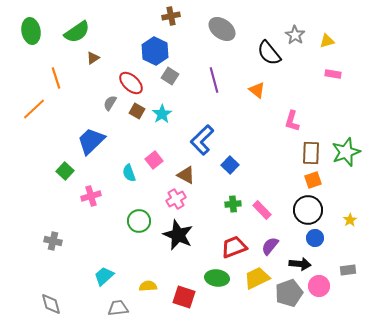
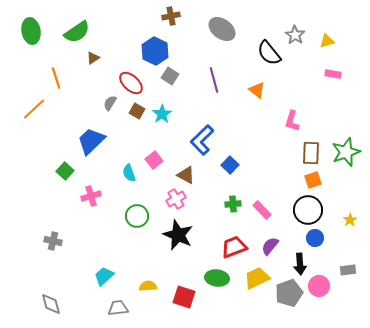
green circle at (139, 221): moved 2 px left, 5 px up
black arrow at (300, 264): rotated 80 degrees clockwise
